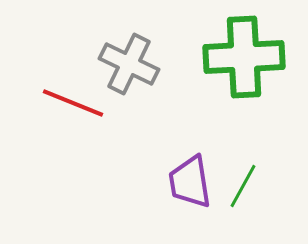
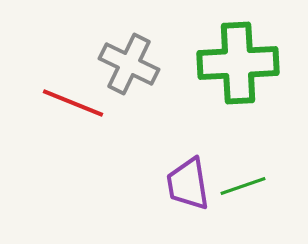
green cross: moved 6 px left, 6 px down
purple trapezoid: moved 2 px left, 2 px down
green line: rotated 42 degrees clockwise
